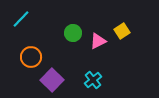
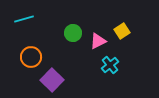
cyan line: moved 3 px right; rotated 30 degrees clockwise
cyan cross: moved 17 px right, 15 px up
